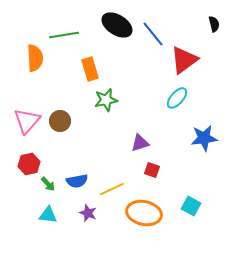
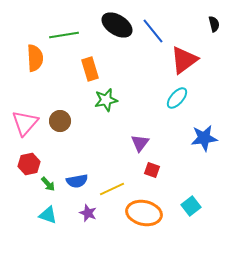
blue line: moved 3 px up
pink triangle: moved 2 px left, 2 px down
purple triangle: rotated 36 degrees counterclockwise
cyan square: rotated 24 degrees clockwise
cyan triangle: rotated 12 degrees clockwise
